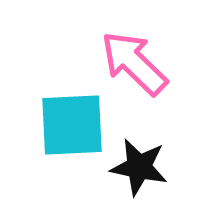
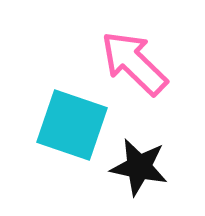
cyan square: rotated 22 degrees clockwise
